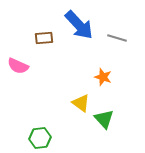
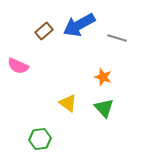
blue arrow: rotated 104 degrees clockwise
brown rectangle: moved 7 px up; rotated 36 degrees counterclockwise
yellow triangle: moved 13 px left
green triangle: moved 11 px up
green hexagon: moved 1 px down
